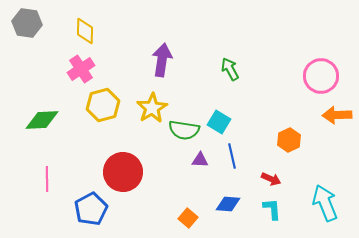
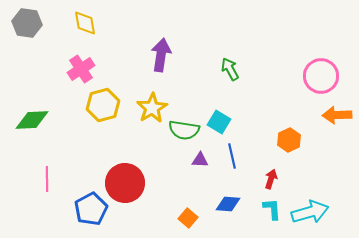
yellow diamond: moved 8 px up; rotated 12 degrees counterclockwise
purple arrow: moved 1 px left, 5 px up
green diamond: moved 10 px left
red circle: moved 2 px right, 11 px down
red arrow: rotated 96 degrees counterclockwise
cyan arrow: moved 15 px left, 9 px down; rotated 96 degrees clockwise
